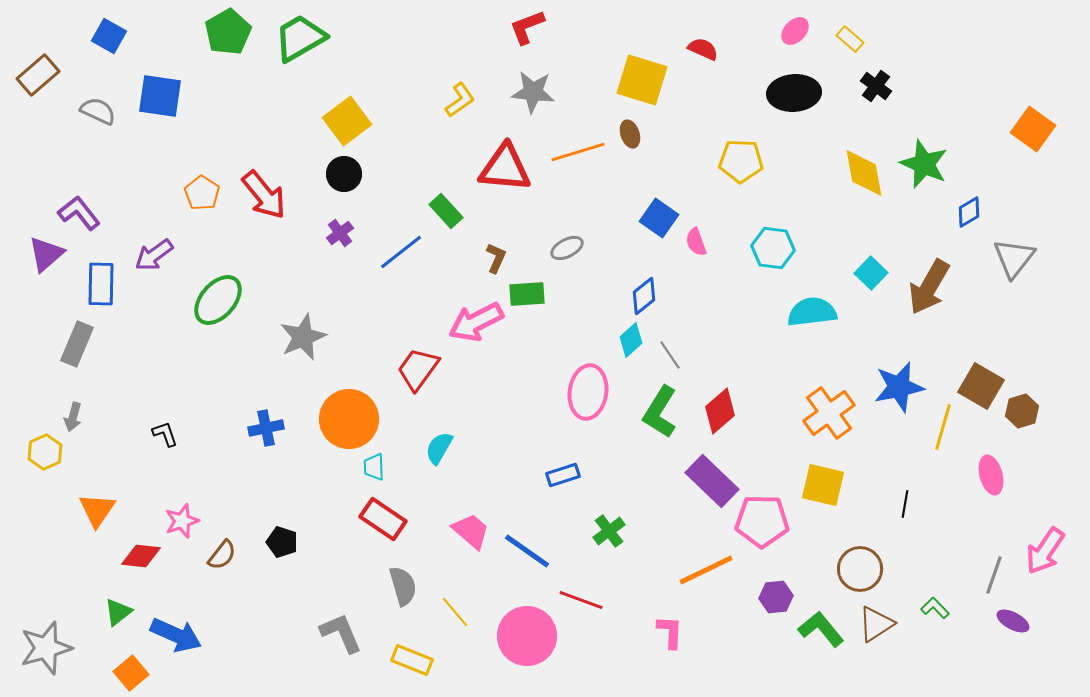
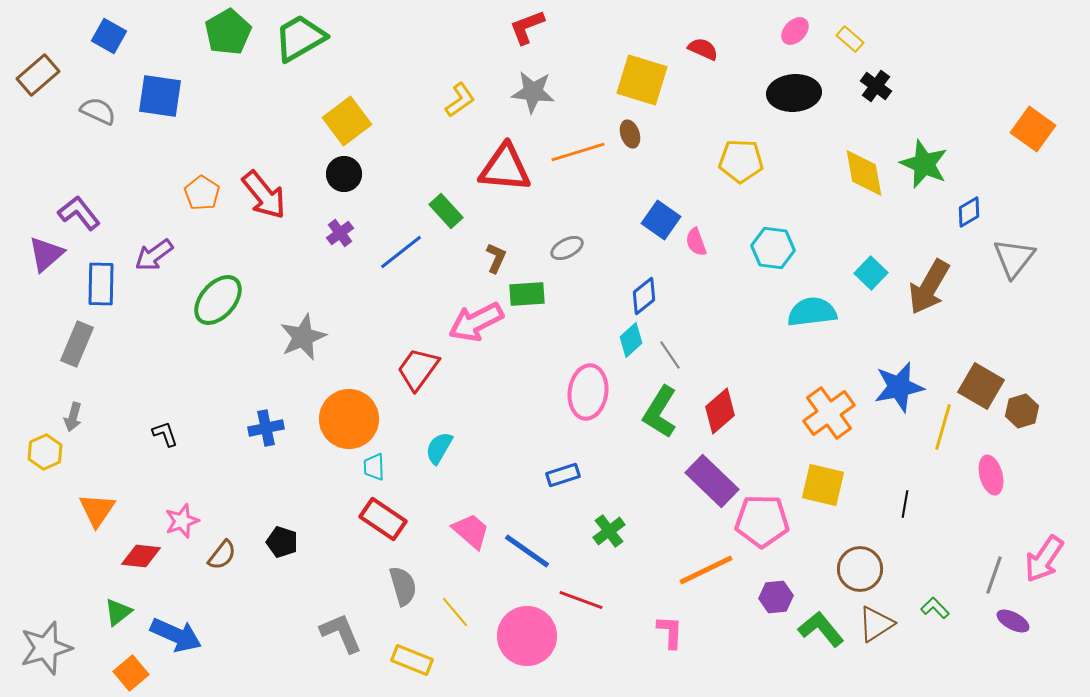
blue square at (659, 218): moved 2 px right, 2 px down
pink arrow at (1045, 551): moved 1 px left, 8 px down
